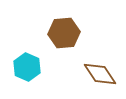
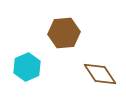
cyan hexagon: rotated 12 degrees clockwise
